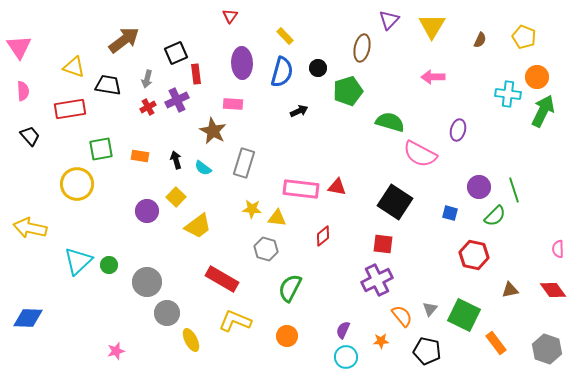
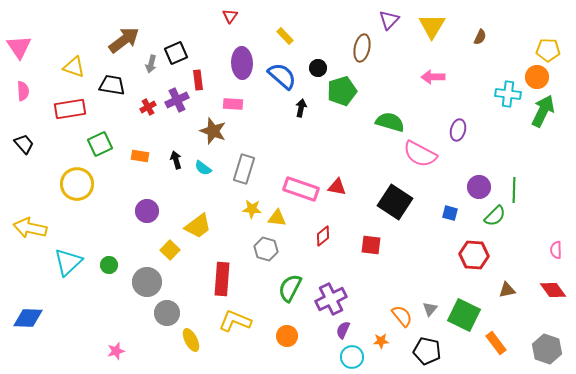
yellow pentagon at (524, 37): moved 24 px right, 13 px down; rotated 20 degrees counterclockwise
brown semicircle at (480, 40): moved 3 px up
blue semicircle at (282, 72): moved 4 px down; rotated 64 degrees counterclockwise
red rectangle at (196, 74): moved 2 px right, 6 px down
gray arrow at (147, 79): moved 4 px right, 15 px up
black trapezoid at (108, 85): moved 4 px right
green pentagon at (348, 91): moved 6 px left
black arrow at (299, 111): moved 2 px right, 3 px up; rotated 54 degrees counterclockwise
brown star at (213, 131): rotated 8 degrees counterclockwise
black trapezoid at (30, 136): moved 6 px left, 8 px down
green square at (101, 149): moved 1 px left, 5 px up; rotated 15 degrees counterclockwise
gray rectangle at (244, 163): moved 6 px down
pink rectangle at (301, 189): rotated 12 degrees clockwise
green line at (514, 190): rotated 20 degrees clockwise
yellow square at (176, 197): moved 6 px left, 53 px down
red square at (383, 244): moved 12 px left, 1 px down
pink semicircle at (558, 249): moved 2 px left, 1 px down
red hexagon at (474, 255): rotated 8 degrees counterclockwise
cyan triangle at (78, 261): moved 10 px left, 1 px down
red rectangle at (222, 279): rotated 64 degrees clockwise
purple cross at (377, 280): moved 46 px left, 19 px down
brown triangle at (510, 290): moved 3 px left
cyan circle at (346, 357): moved 6 px right
